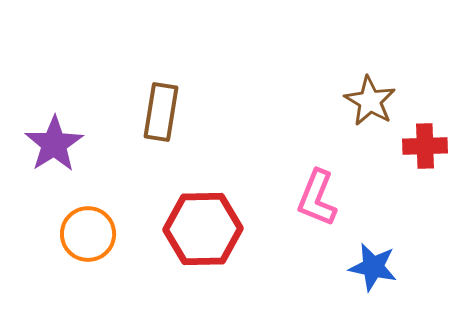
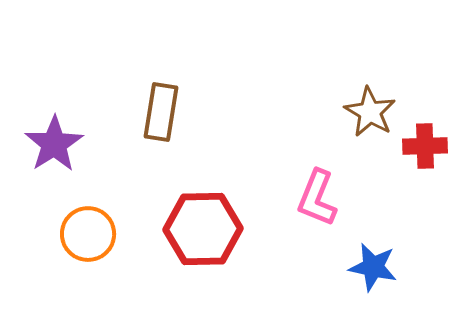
brown star: moved 11 px down
